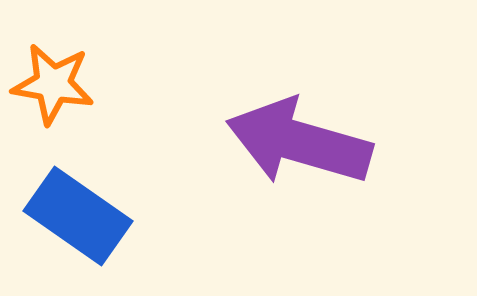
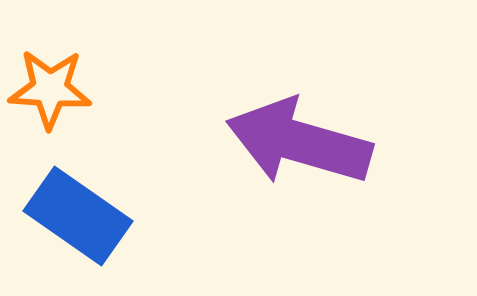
orange star: moved 3 px left, 5 px down; rotated 6 degrees counterclockwise
